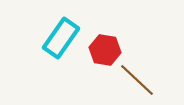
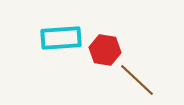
cyan rectangle: rotated 51 degrees clockwise
